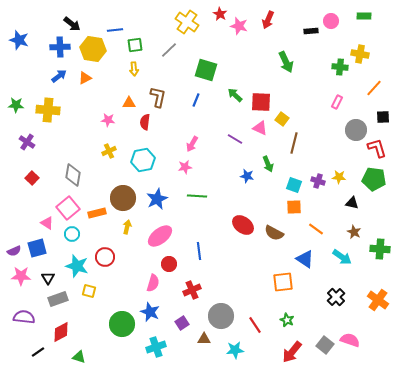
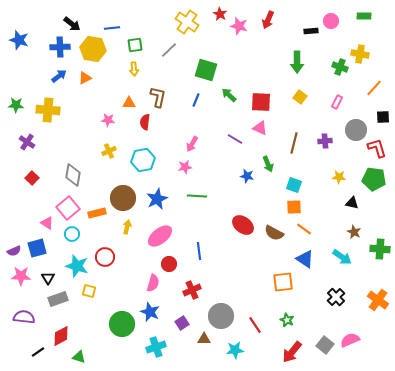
blue line at (115, 30): moved 3 px left, 2 px up
green arrow at (286, 62): moved 11 px right; rotated 25 degrees clockwise
green cross at (340, 67): rotated 14 degrees clockwise
green arrow at (235, 95): moved 6 px left
yellow square at (282, 119): moved 18 px right, 22 px up
purple cross at (318, 181): moved 7 px right, 40 px up; rotated 24 degrees counterclockwise
orange line at (316, 229): moved 12 px left
red diamond at (61, 332): moved 4 px down
pink semicircle at (350, 340): rotated 42 degrees counterclockwise
